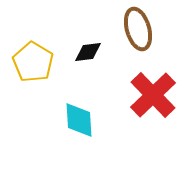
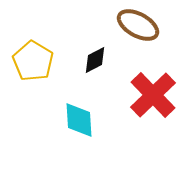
brown ellipse: moved 4 px up; rotated 45 degrees counterclockwise
black diamond: moved 7 px right, 8 px down; rotated 20 degrees counterclockwise
yellow pentagon: moved 1 px up
